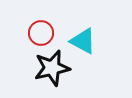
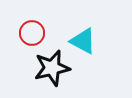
red circle: moved 9 px left
